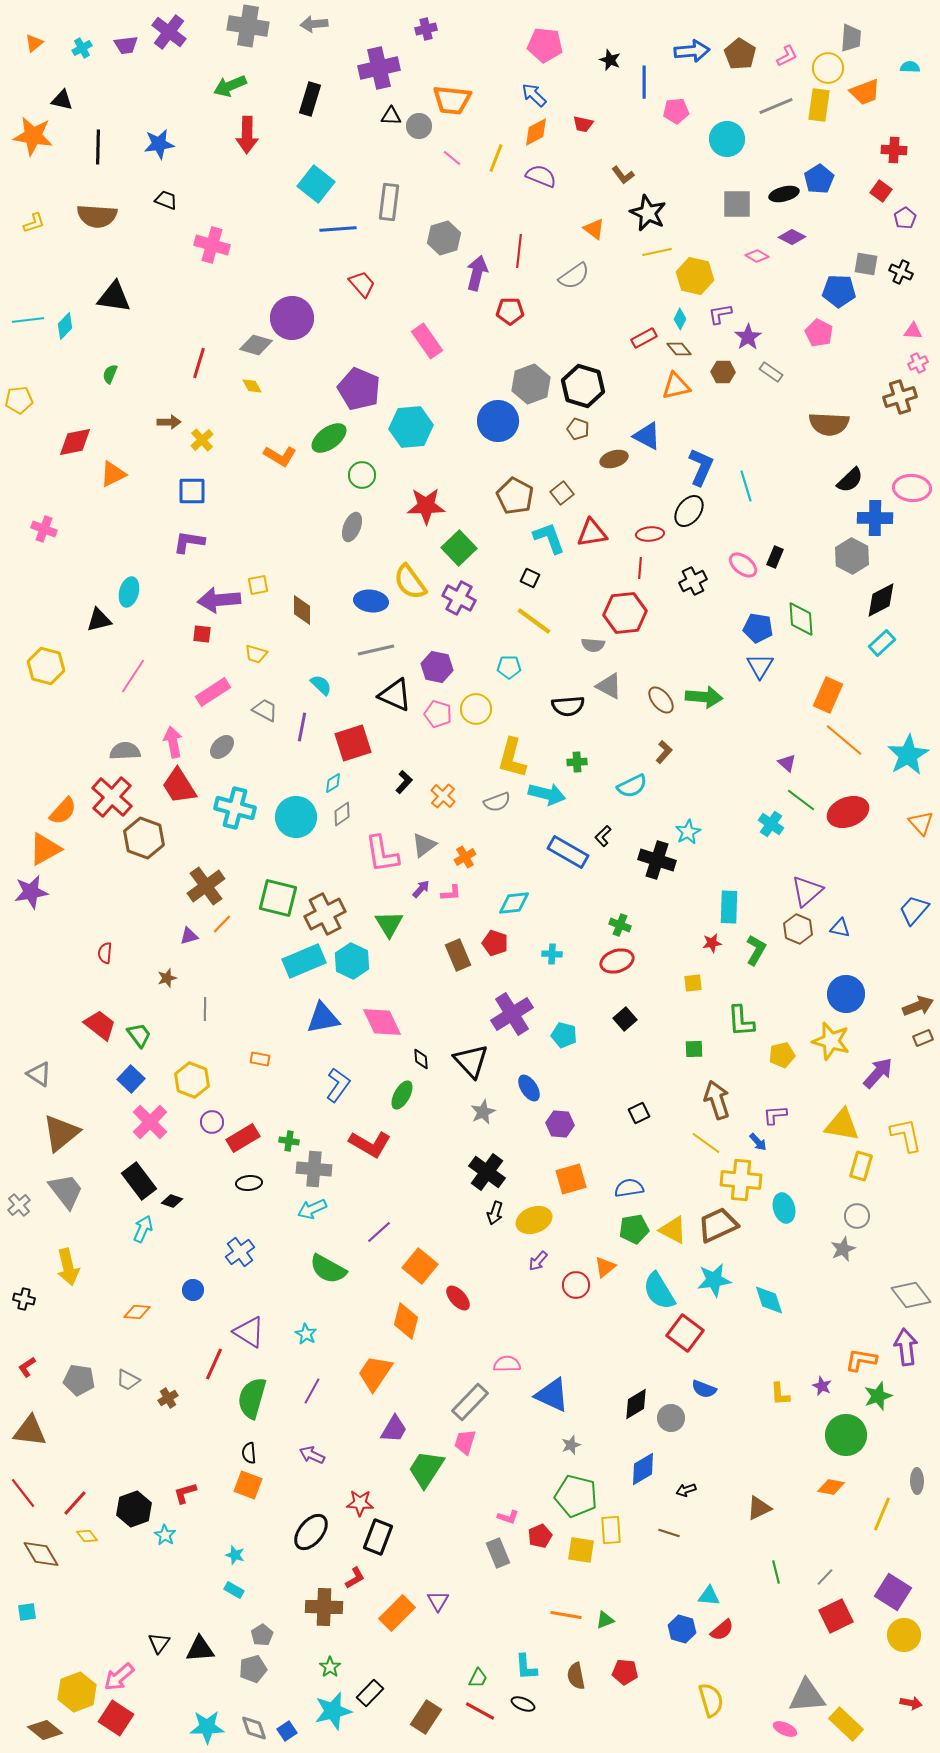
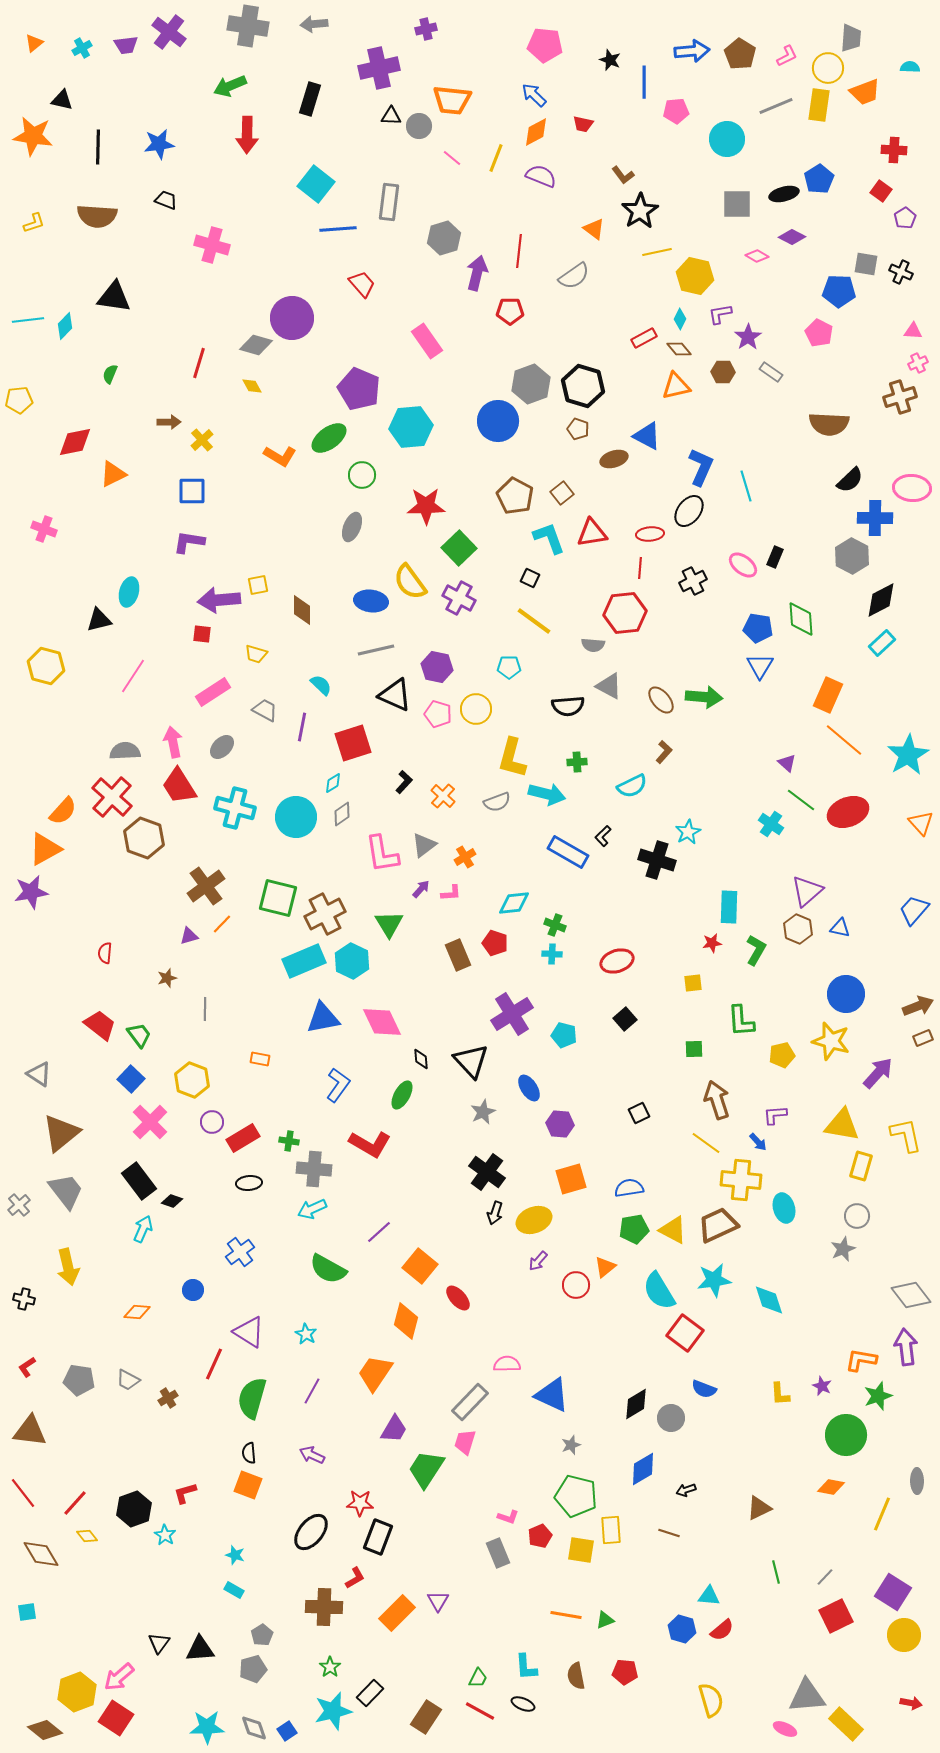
black star at (648, 213): moved 8 px left, 2 px up; rotated 15 degrees clockwise
green cross at (620, 925): moved 65 px left
